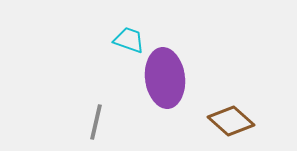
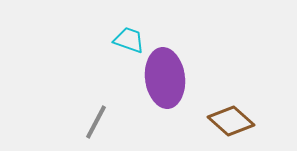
gray line: rotated 15 degrees clockwise
